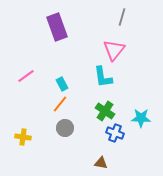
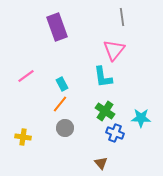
gray line: rotated 24 degrees counterclockwise
brown triangle: rotated 40 degrees clockwise
